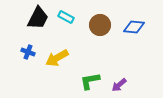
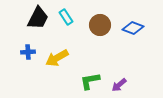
cyan rectangle: rotated 28 degrees clockwise
blue diamond: moved 1 px left, 1 px down; rotated 15 degrees clockwise
blue cross: rotated 24 degrees counterclockwise
